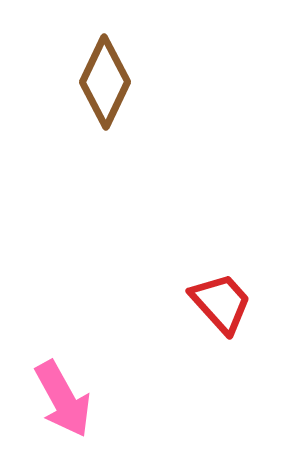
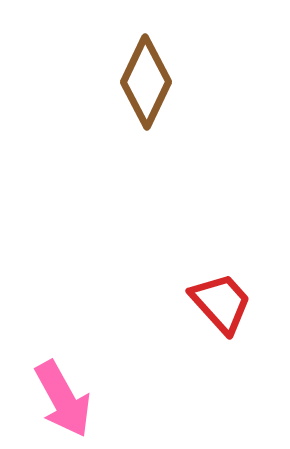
brown diamond: moved 41 px right
